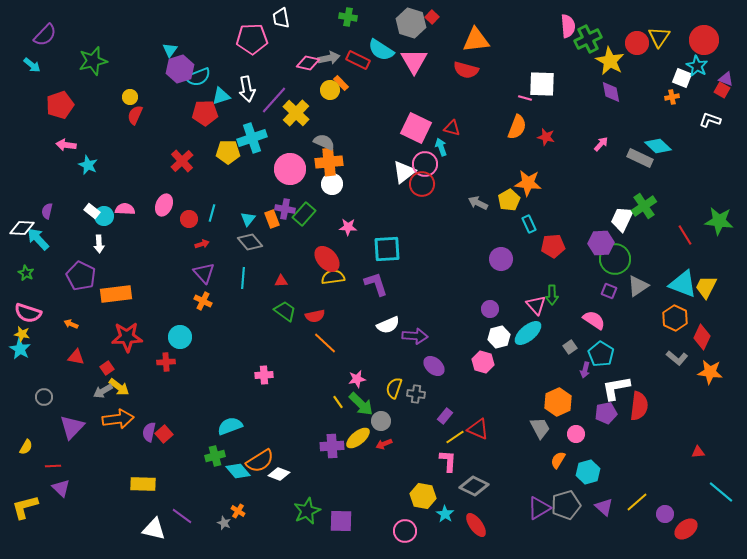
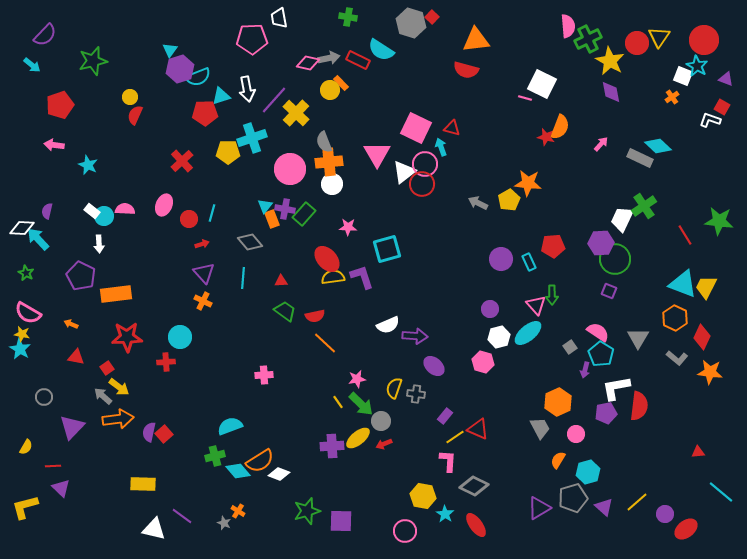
white trapezoid at (281, 18): moved 2 px left
pink triangle at (414, 61): moved 37 px left, 93 px down
white square at (682, 78): moved 1 px right, 2 px up
white square at (542, 84): rotated 24 degrees clockwise
red square at (722, 90): moved 17 px down
orange cross at (672, 97): rotated 24 degrees counterclockwise
orange semicircle at (517, 127): moved 43 px right
gray semicircle at (324, 142): rotated 135 degrees counterclockwise
pink arrow at (66, 145): moved 12 px left
cyan triangle at (248, 219): moved 17 px right, 13 px up
cyan rectangle at (529, 224): moved 38 px down
cyan square at (387, 249): rotated 12 degrees counterclockwise
purple L-shape at (376, 284): moved 14 px left, 7 px up
gray triangle at (638, 286): moved 52 px down; rotated 25 degrees counterclockwise
pink semicircle at (28, 313): rotated 12 degrees clockwise
pink semicircle at (594, 320): moved 4 px right, 12 px down
gray arrow at (103, 391): moved 5 px down; rotated 72 degrees clockwise
gray pentagon at (566, 505): moved 7 px right, 7 px up
green star at (307, 511): rotated 8 degrees clockwise
